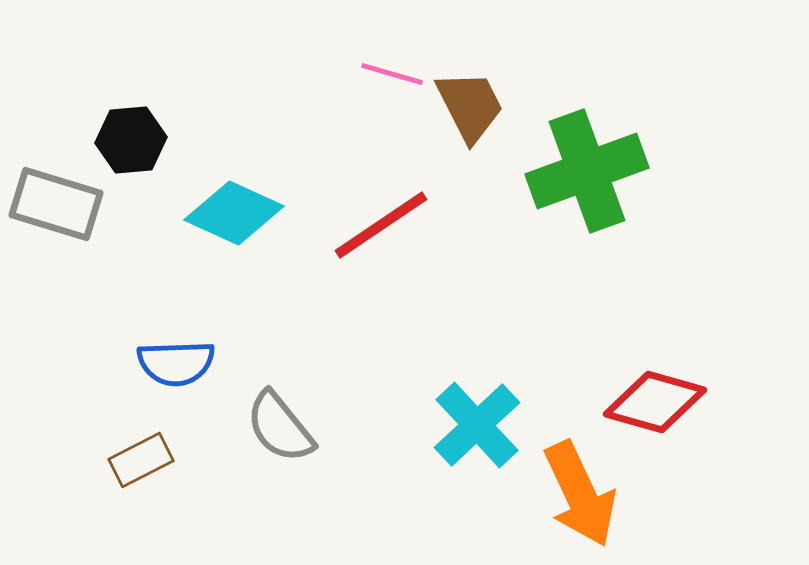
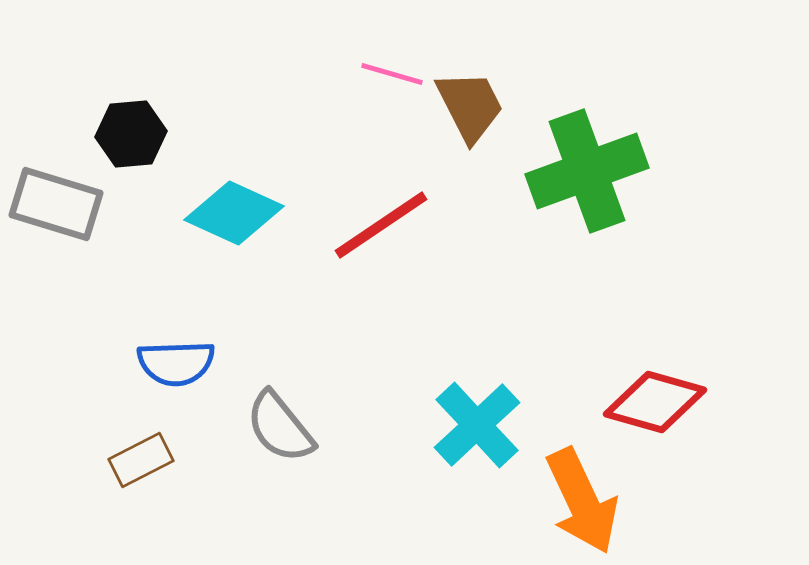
black hexagon: moved 6 px up
orange arrow: moved 2 px right, 7 px down
